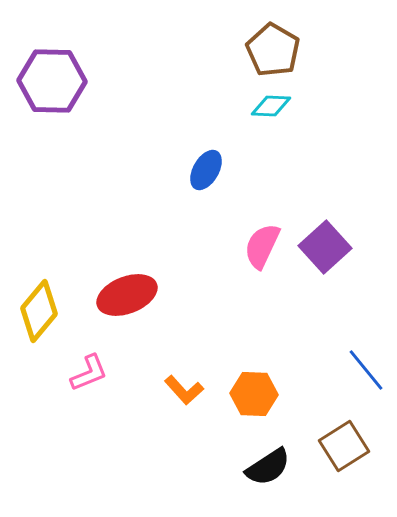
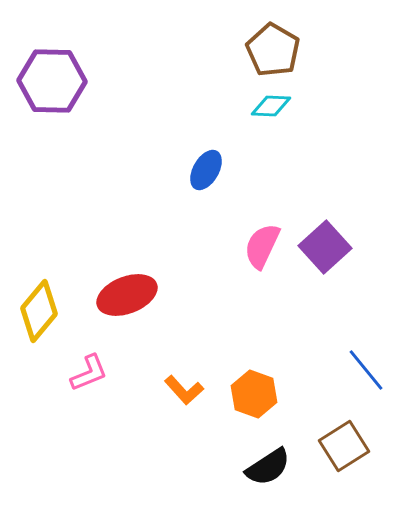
orange hexagon: rotated 18 degrees clockwise
